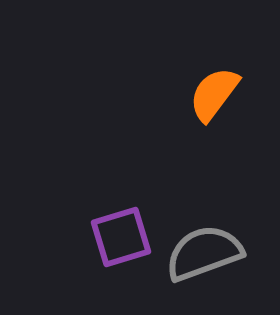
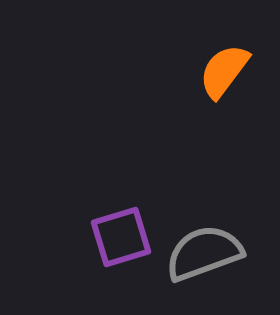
orange semicircle: moved 10 px right, 23 px up
